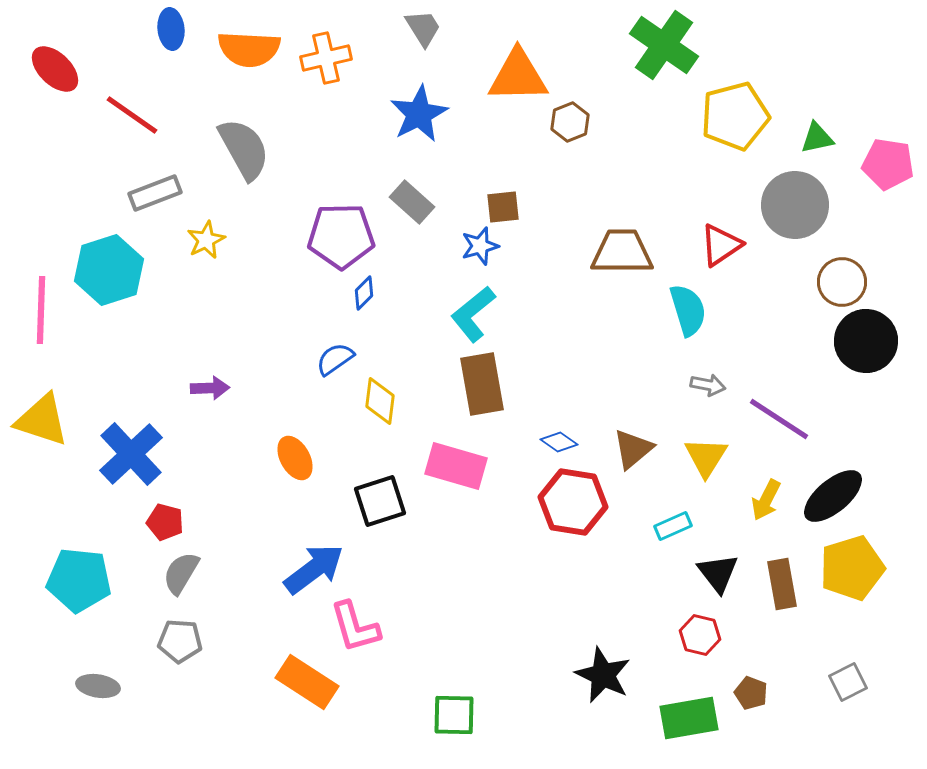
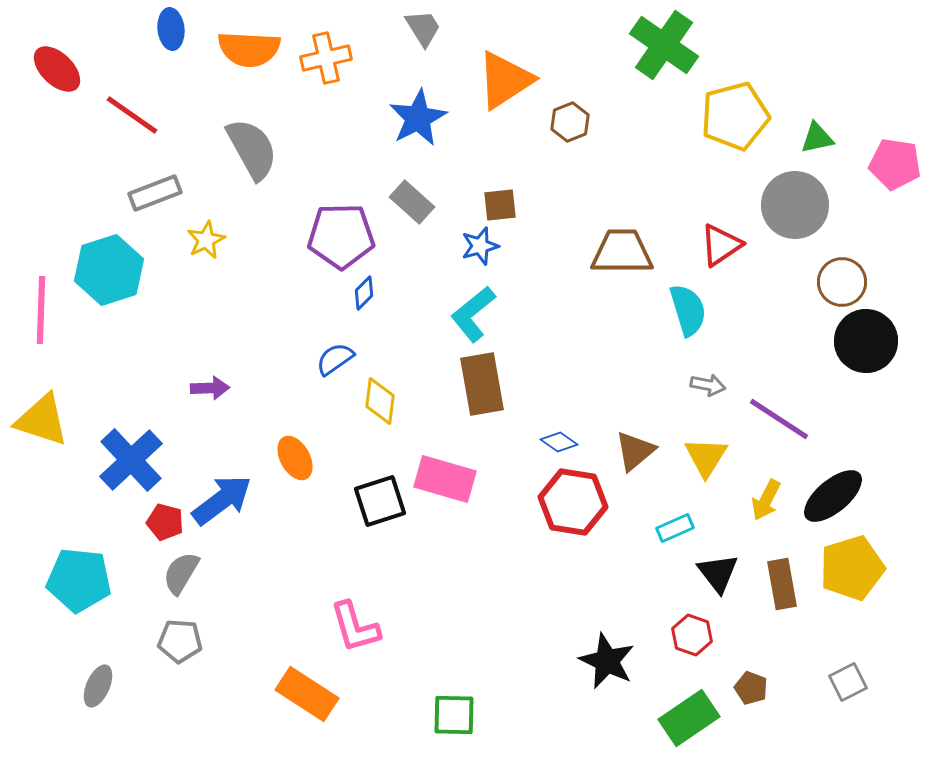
red ellipse at (55, 69): moved 2 px right
orange triangle at (518, 76): moved 13 px left, 4 px down; rotated 32 degrees counterclockwise
blue star at (419, 114): moved 1 px left, 4 px down
gray semicircle at (244, 149): moved 8 px right
pink pentagon at (888, 164): moved 7 px right
brown square at (503, 207): moved 3 px left, 2 px up
brown triangle at (633, 449): moved 2 px right, 2 px down
blue cross at (131, 454): moved 6 px down
pink rectangle at (456, 466): moved 11 px left, 13 px down
cyan rectangle at (673, 526): moved 2 px right, 2 px down
blue arrow at (314, 569): moved 92 px left, 69 px up
red hexagon at (700, 635): moved 8 px left; rotated 6 degrees clockwise
black star at (603, 675): moved 4 px right, 14 px up
orange rectangle at (307, 682): moved 12 px down
gray ellipse at (98, 686): rotated 75 degrees counterclockwise
brown pentagon at (751, 693): moved 5 px up
green rectangle at (689, 718): rotated 24 degrees counterclockwise
